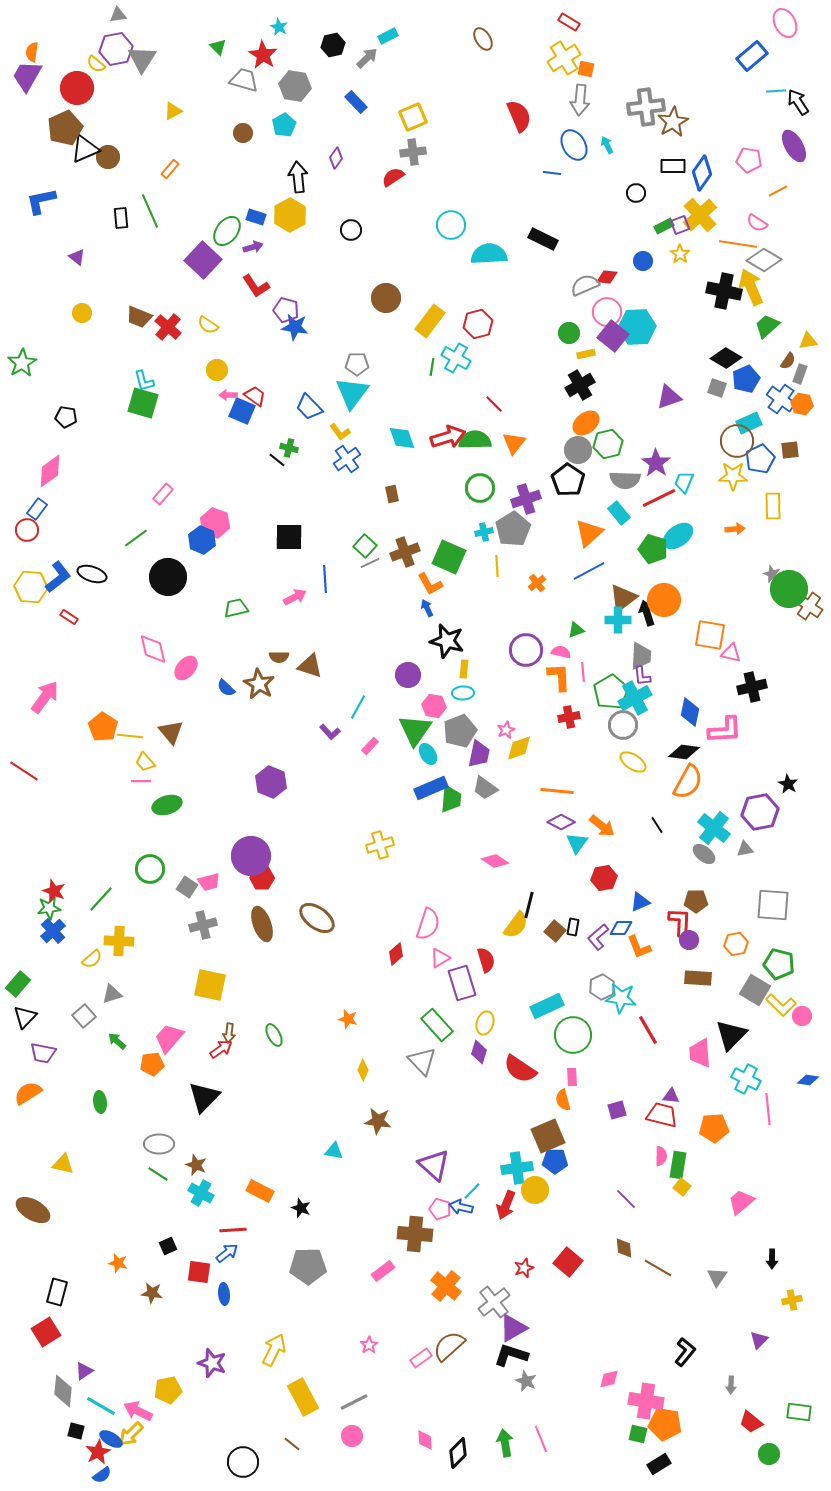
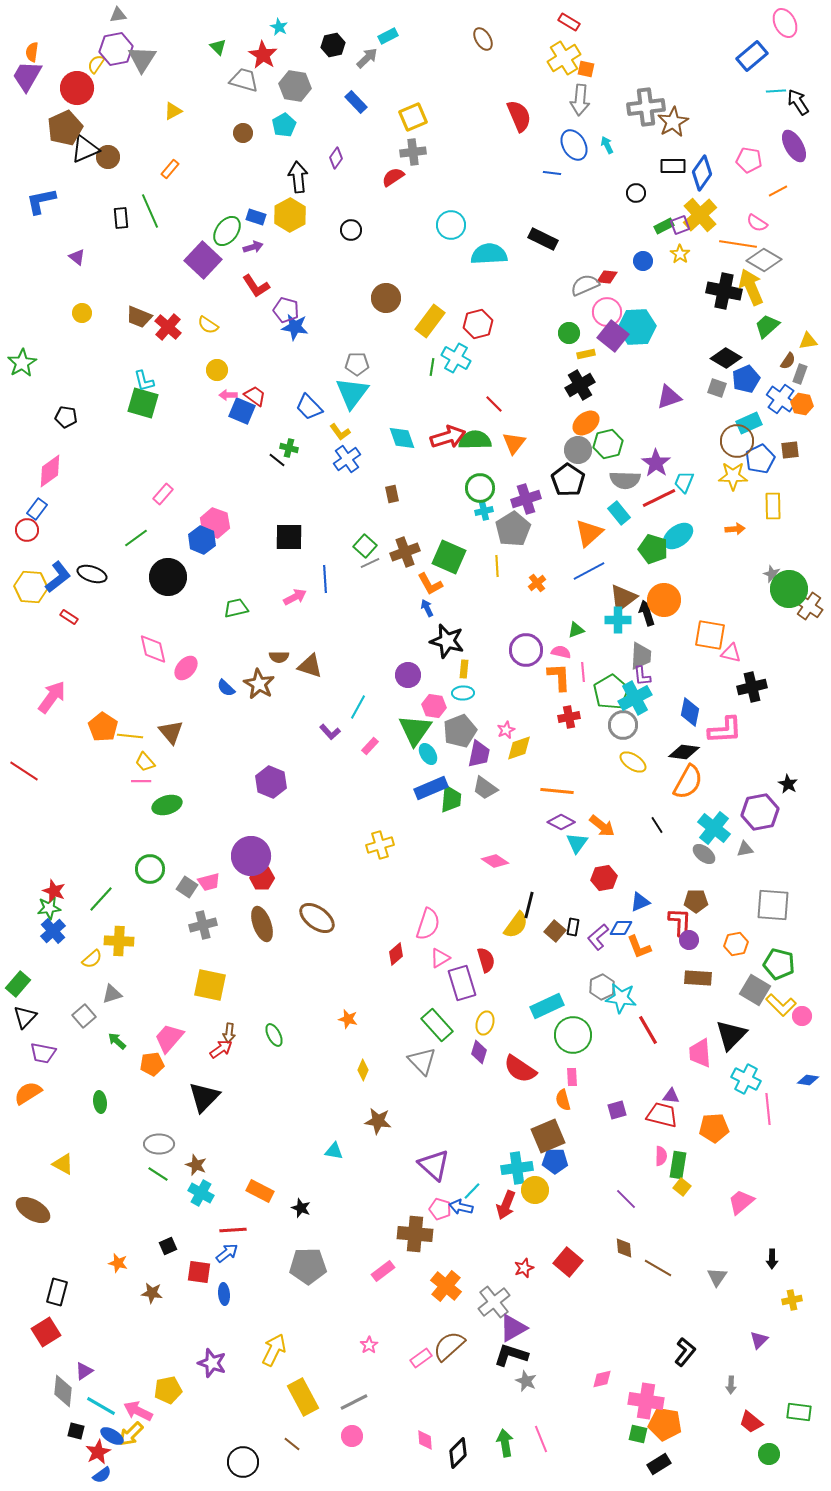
yellow semicircle at (96, 64): rotated 84 degrees clockwise
cyan cross at (484, 532): moved 21 px up
pink arrow at (45, 697): moved 7 px right
yellow triangle at (63, 1164): rotated 15 degrees clockwise
pink diamond at (609, 1379): moved 7 px left
blue ellipse at (111, 1439): moved 1 px right, 3 px up
